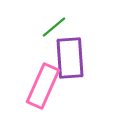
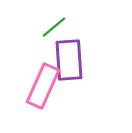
purple rectangle: moved 1 px left, 2 px down
